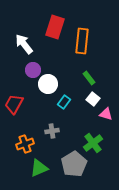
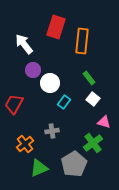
red rectangle: moved 1 px right
white circle: moved 2 px right, 1 px up
pink triangle: moved 2 px left, 8 px down
orange cross: rotated 18 degrees counterclockwise
